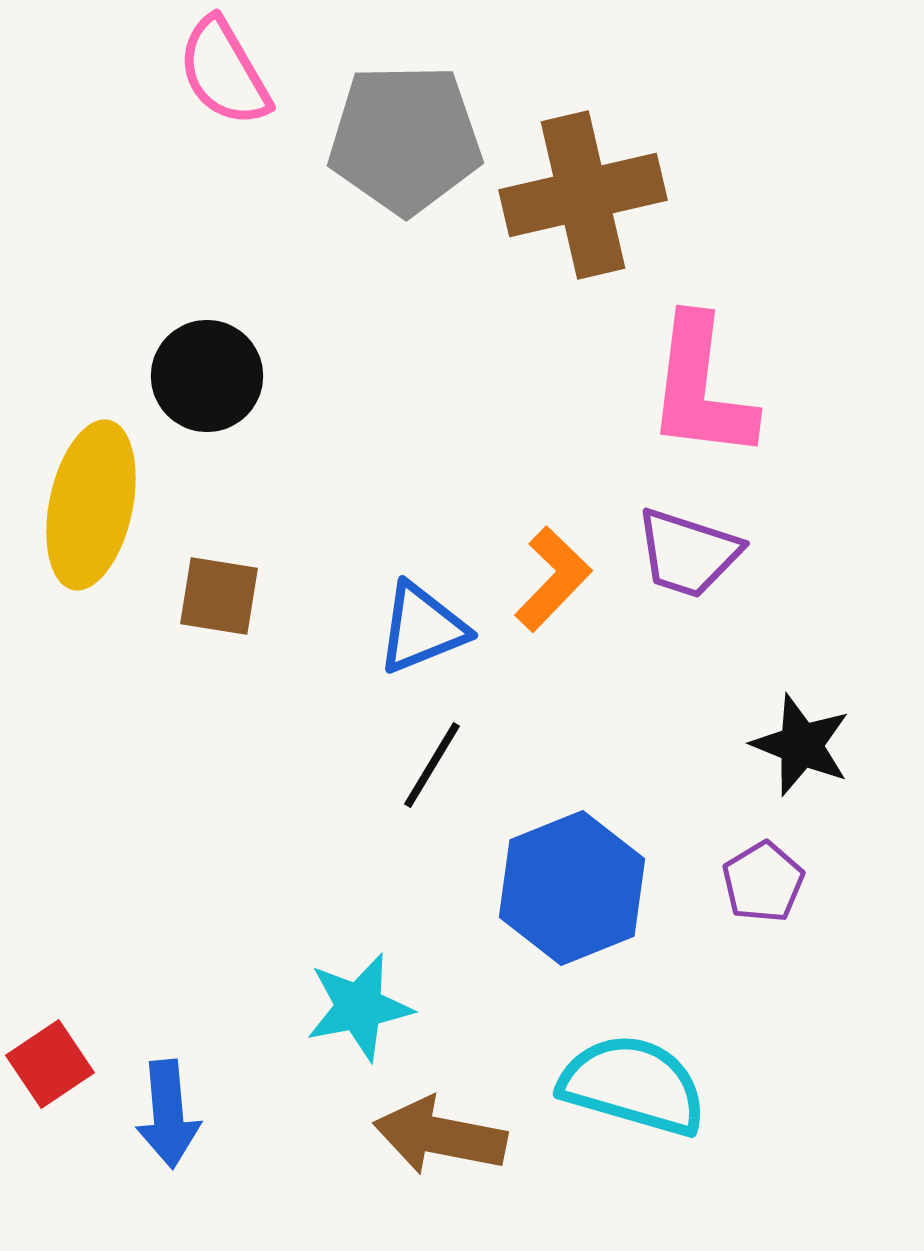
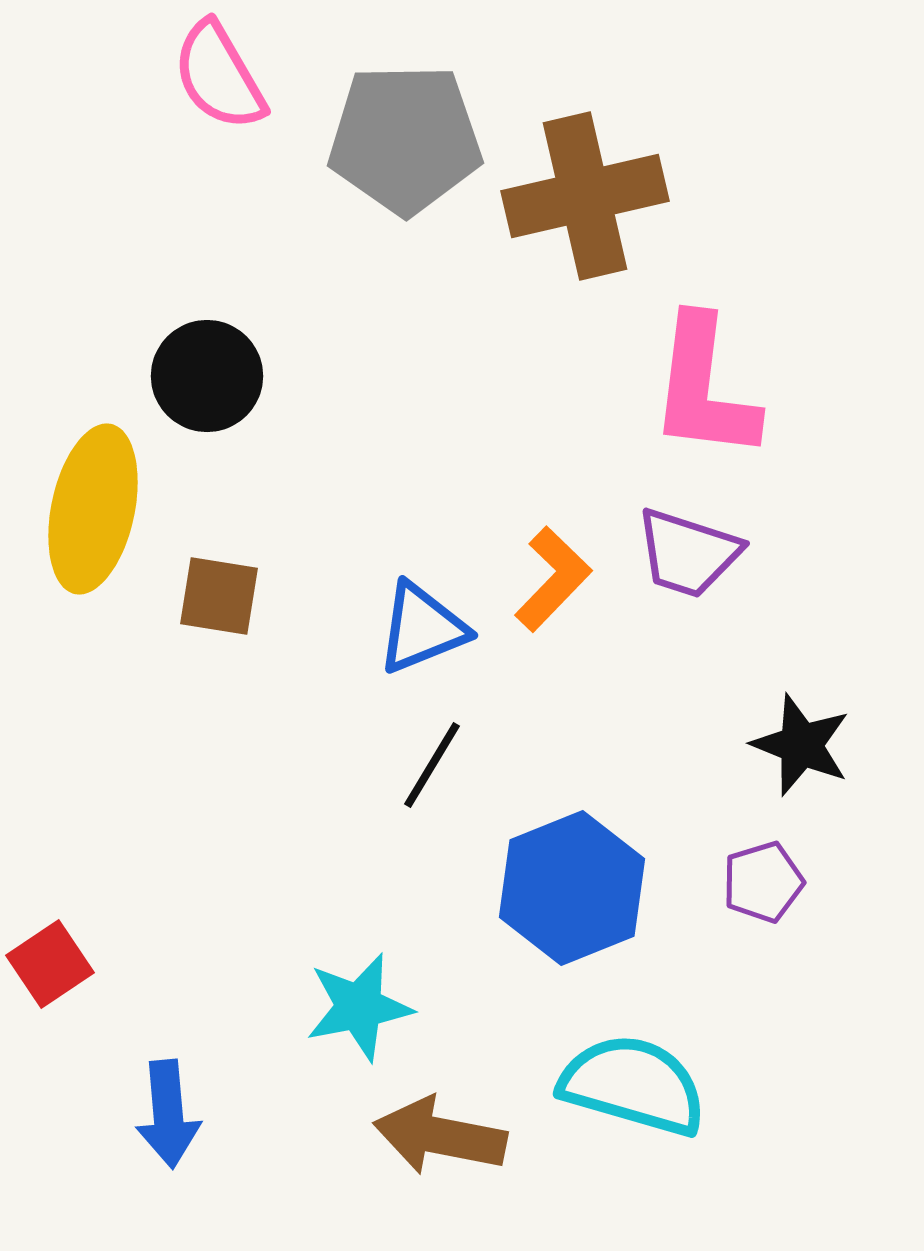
pink semicircle: moved 5 px left, 4 px down
brown cross: moved 2 px right, 1 px down
pink L-shape: moved 3 px right
yellow ellipse: moved 2 px right, 4 px down
purple pentagon: rotated 14 degrees clockwise
red square: moved 100 px up
